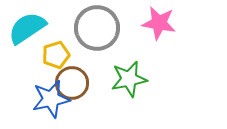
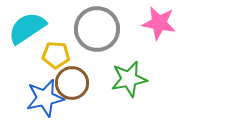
gray circle: moved 1 px down
yellow pentagon: rotated 20 degrees clockwise
blue star: moved 6 px left, 1 px up
